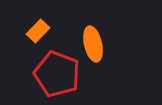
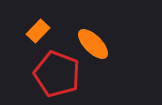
orange ellipse: rotated 32 degrees counterclockwise
